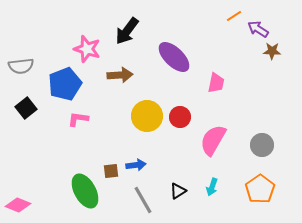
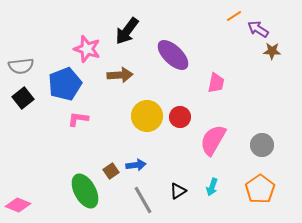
purple ellipse: moved 1 px left, 2 px up
black square: moved 3 px left, 10 px up
brown square: rotated 28 degrees counterclockwise
